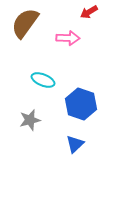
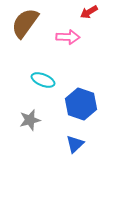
pink arrow: moved 1 px up
